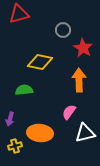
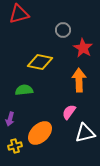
orange ellipse: rotated 50 degrees counterclockwise
